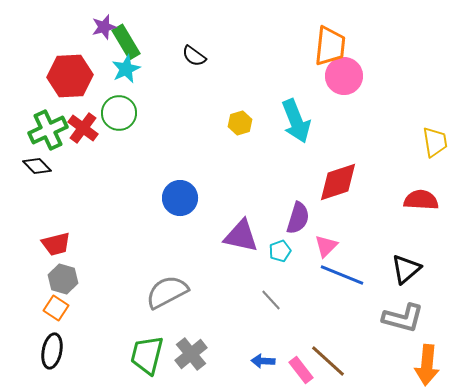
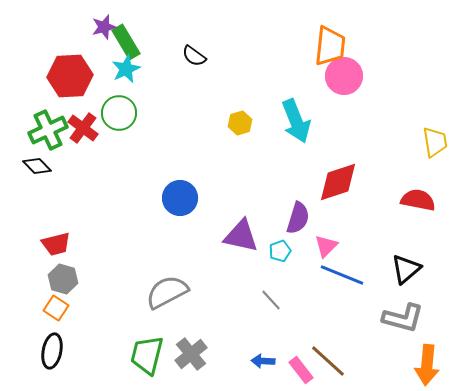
red semicircle: moved 3 px left; rotated 8 degrees clockwise
